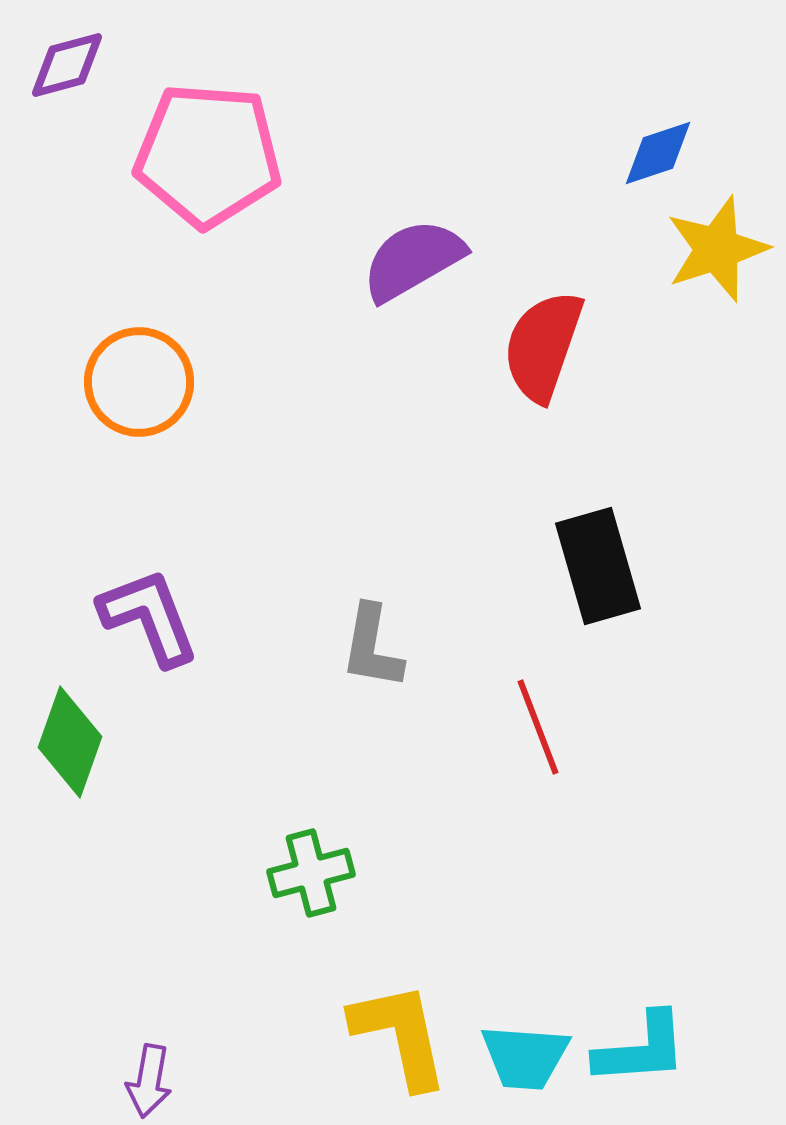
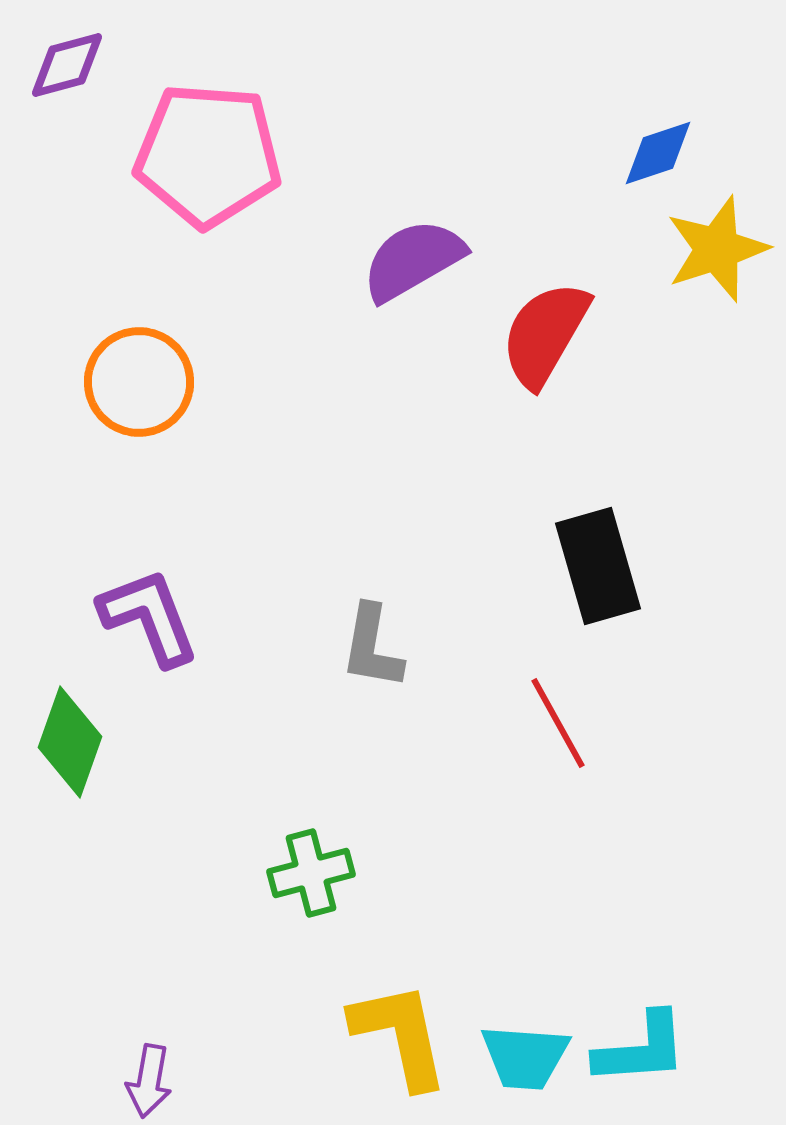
red semicircle: moved 2 px right, 12 px up; rotated 11 degrees clockwise
red line: moved 20 px right, 4 px up; rotated 8 degrees counterclockwise
